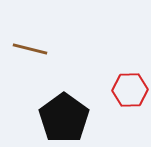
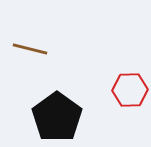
black pentagon: moved 7 px left, 1 px up
